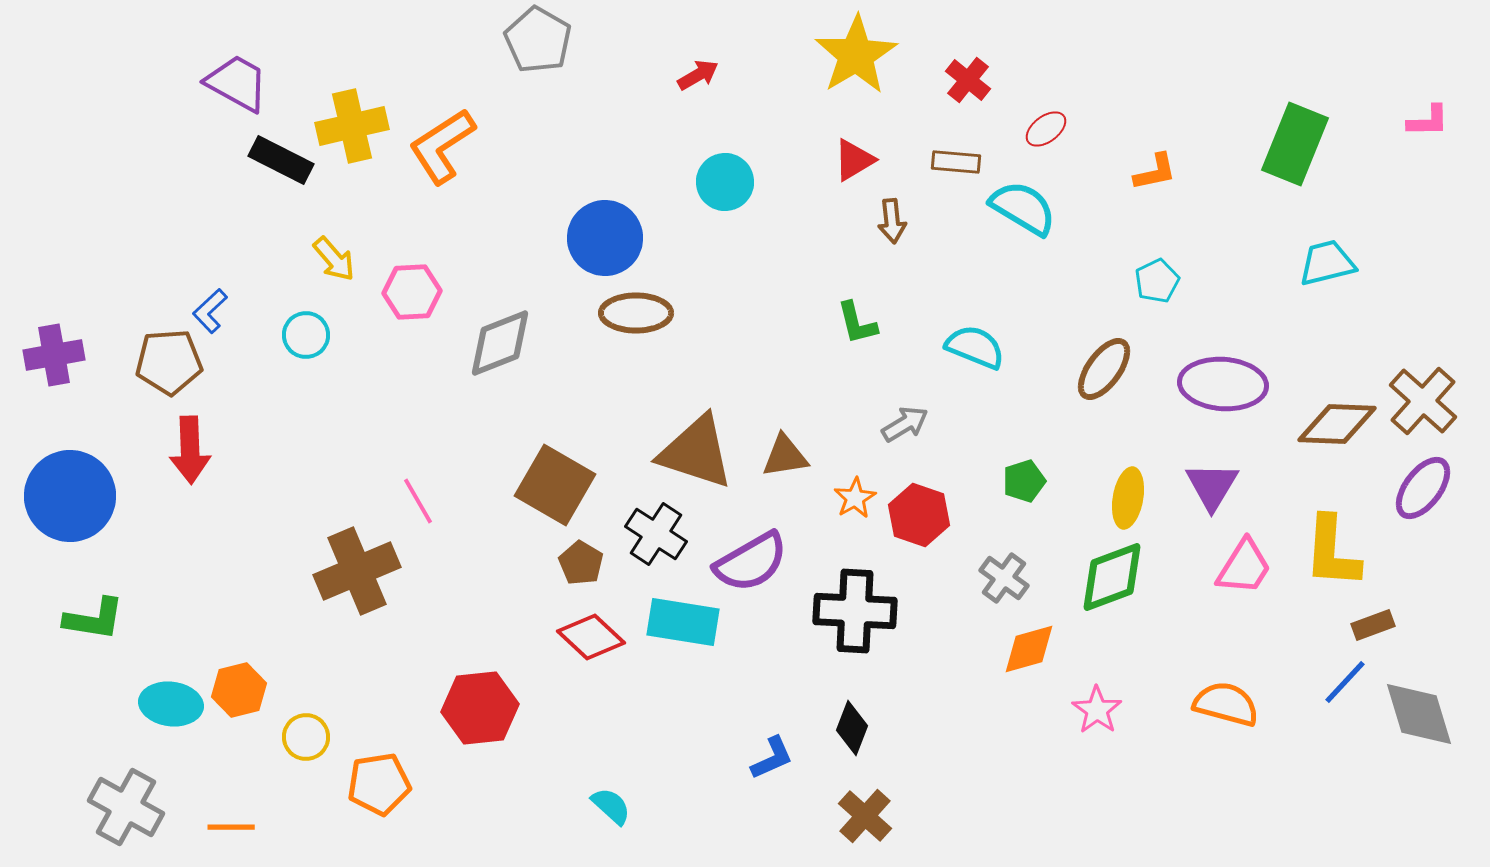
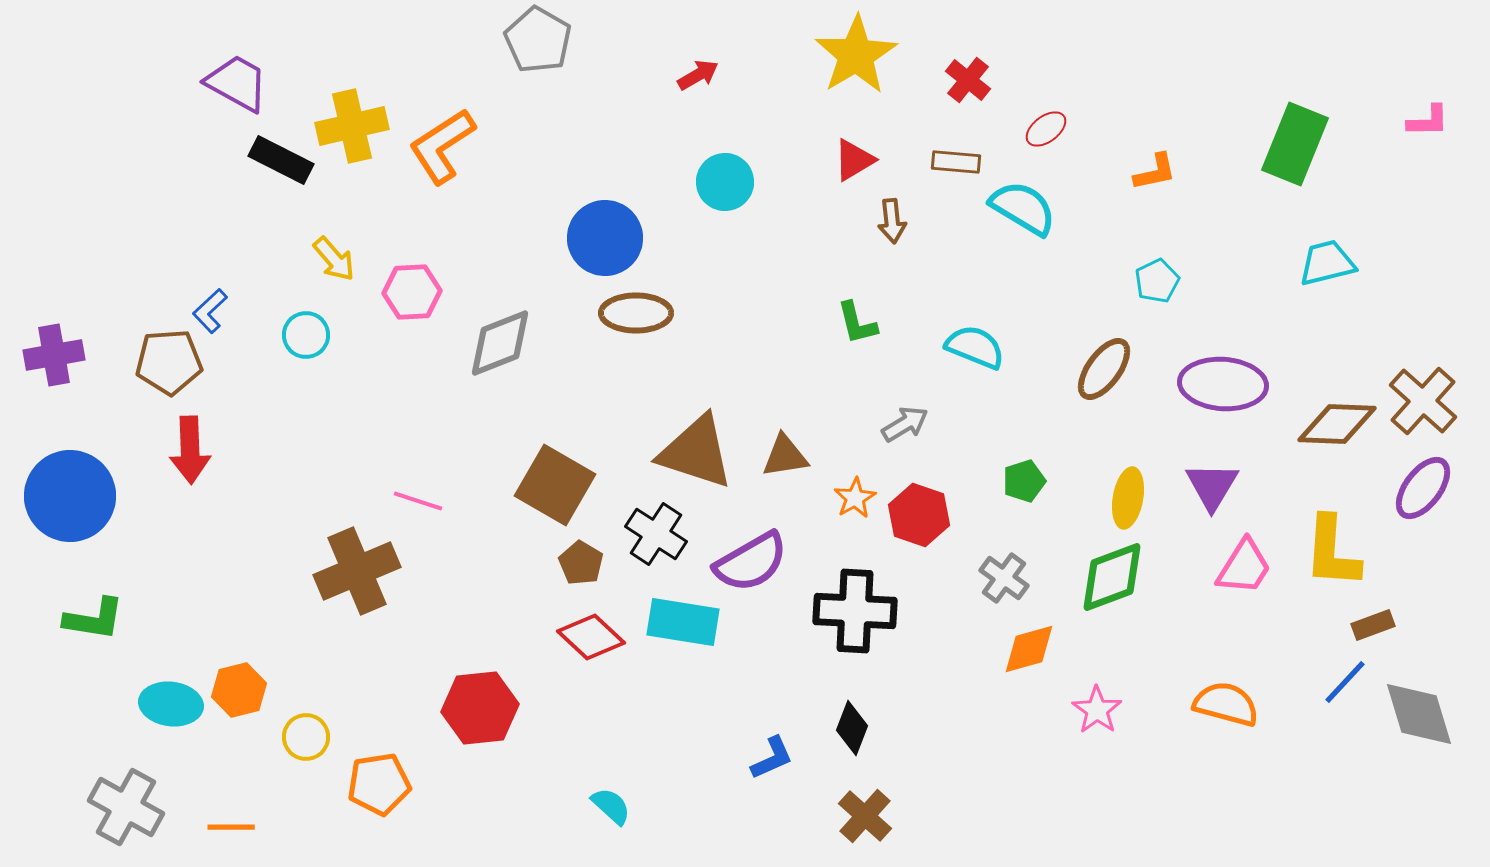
pink line at (418, 501): rotated 42 degrees counterclockwise
